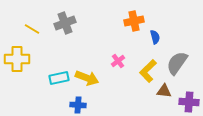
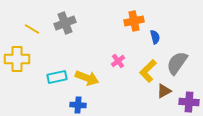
cyan rectangle: moved 2 px left, 1 px up
brown triangle: rotated 35 degrees counterclockwise
